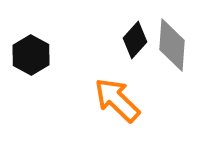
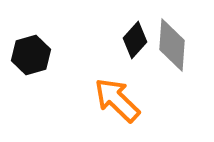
black hexagon: rotated 15 degrees clockwise
